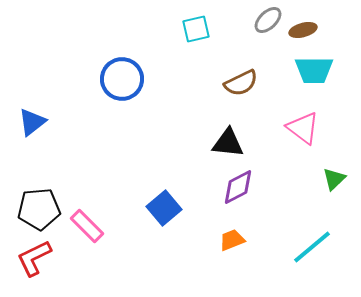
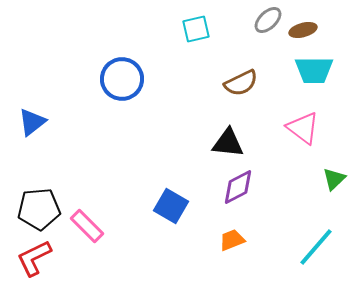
blue square: moved 7 px right, 2 px up; rotated 20 degrees counterclockwise
cyan line: moved 4 px right; rotated 9 degrees counterclockwise
